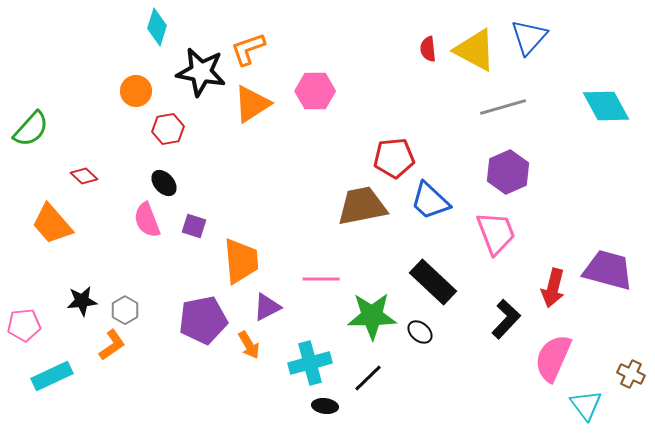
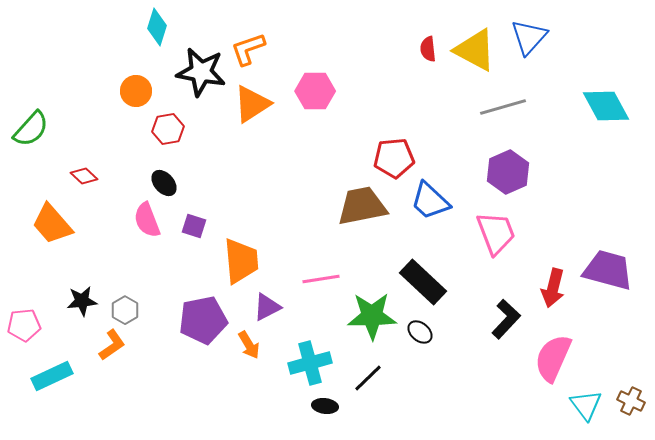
pink line at (321, 279): rotated 9 degrees counterclockwise
black rectangle at (433, 282): moved 10 px left
brown cross at (631, 374): moved 27 px down
